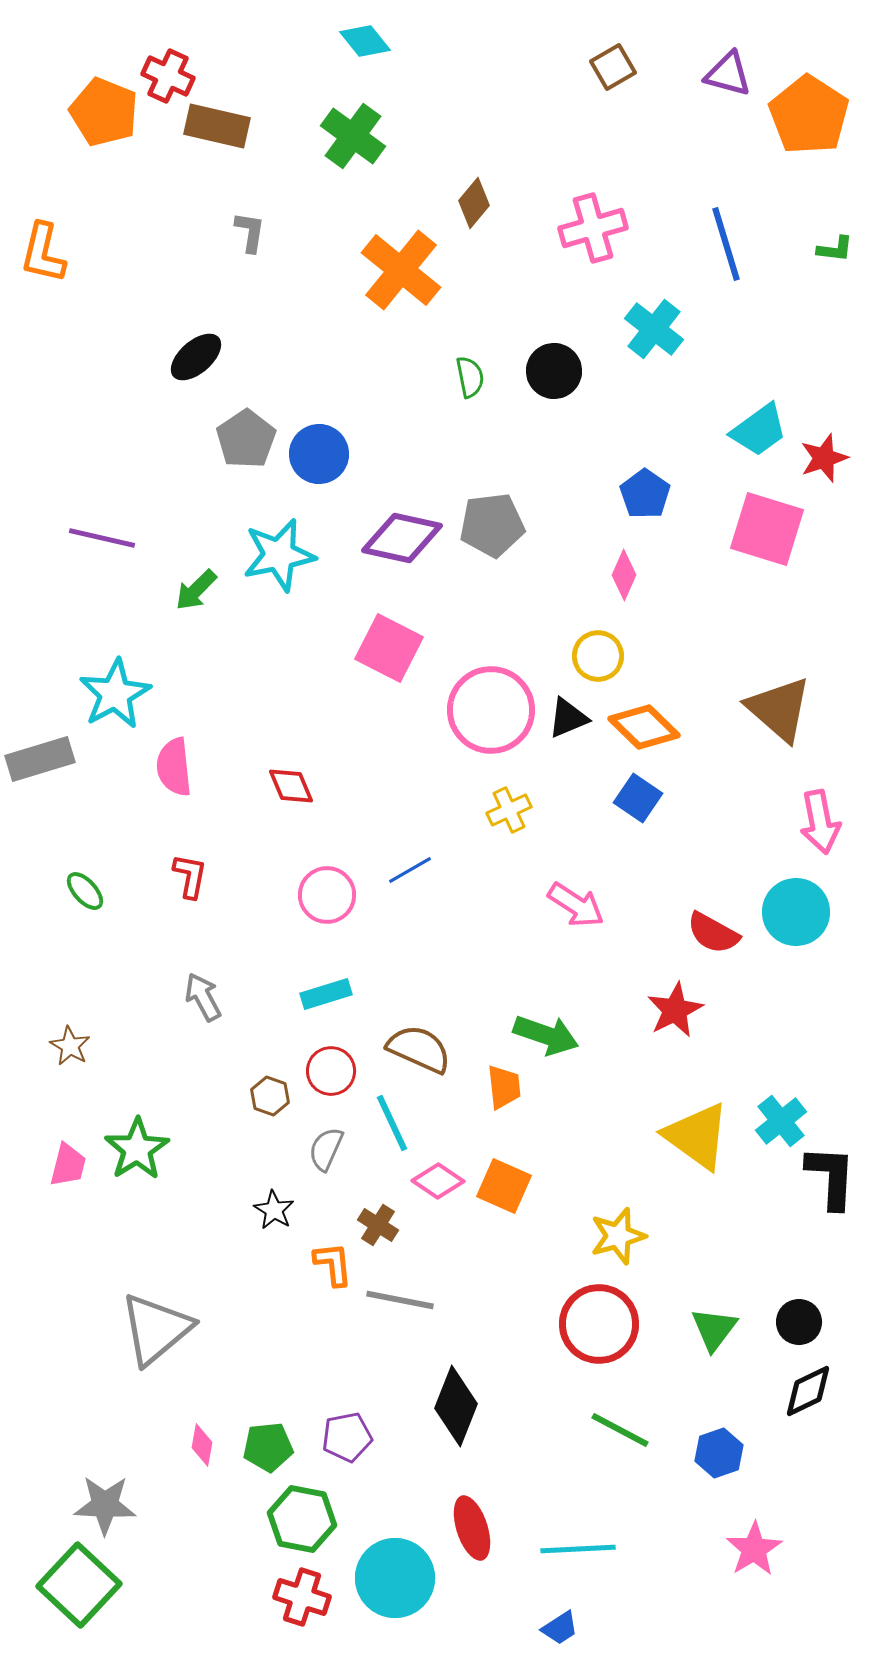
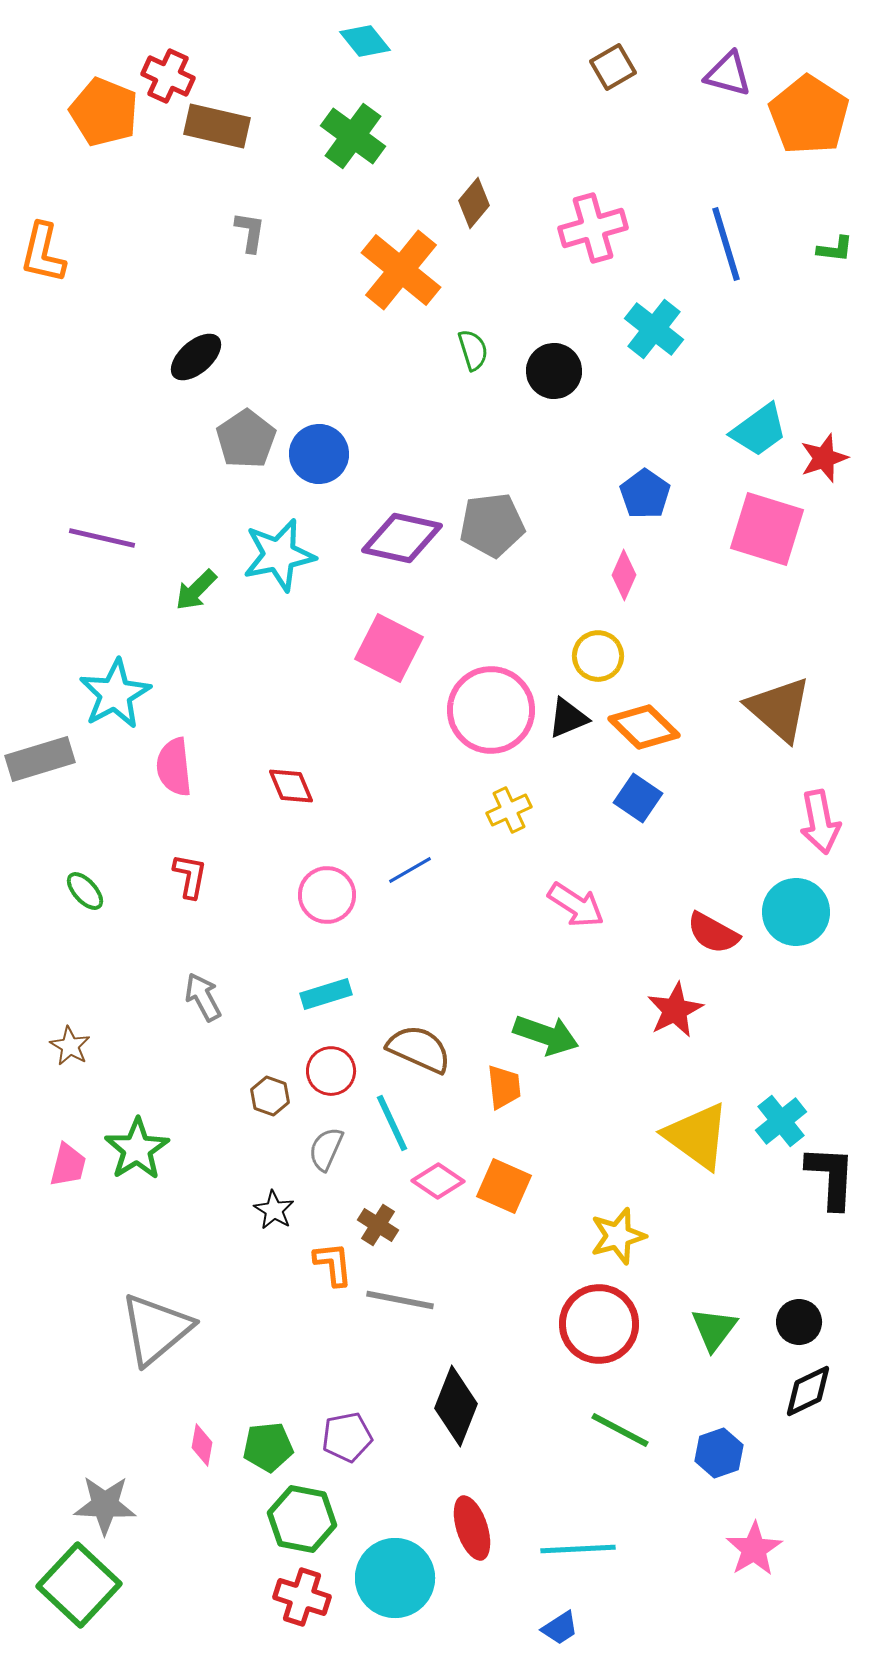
green semicircle at (470, 377): moved 3 px right, 27 px up; rotated 6 degrees counterclockwise
